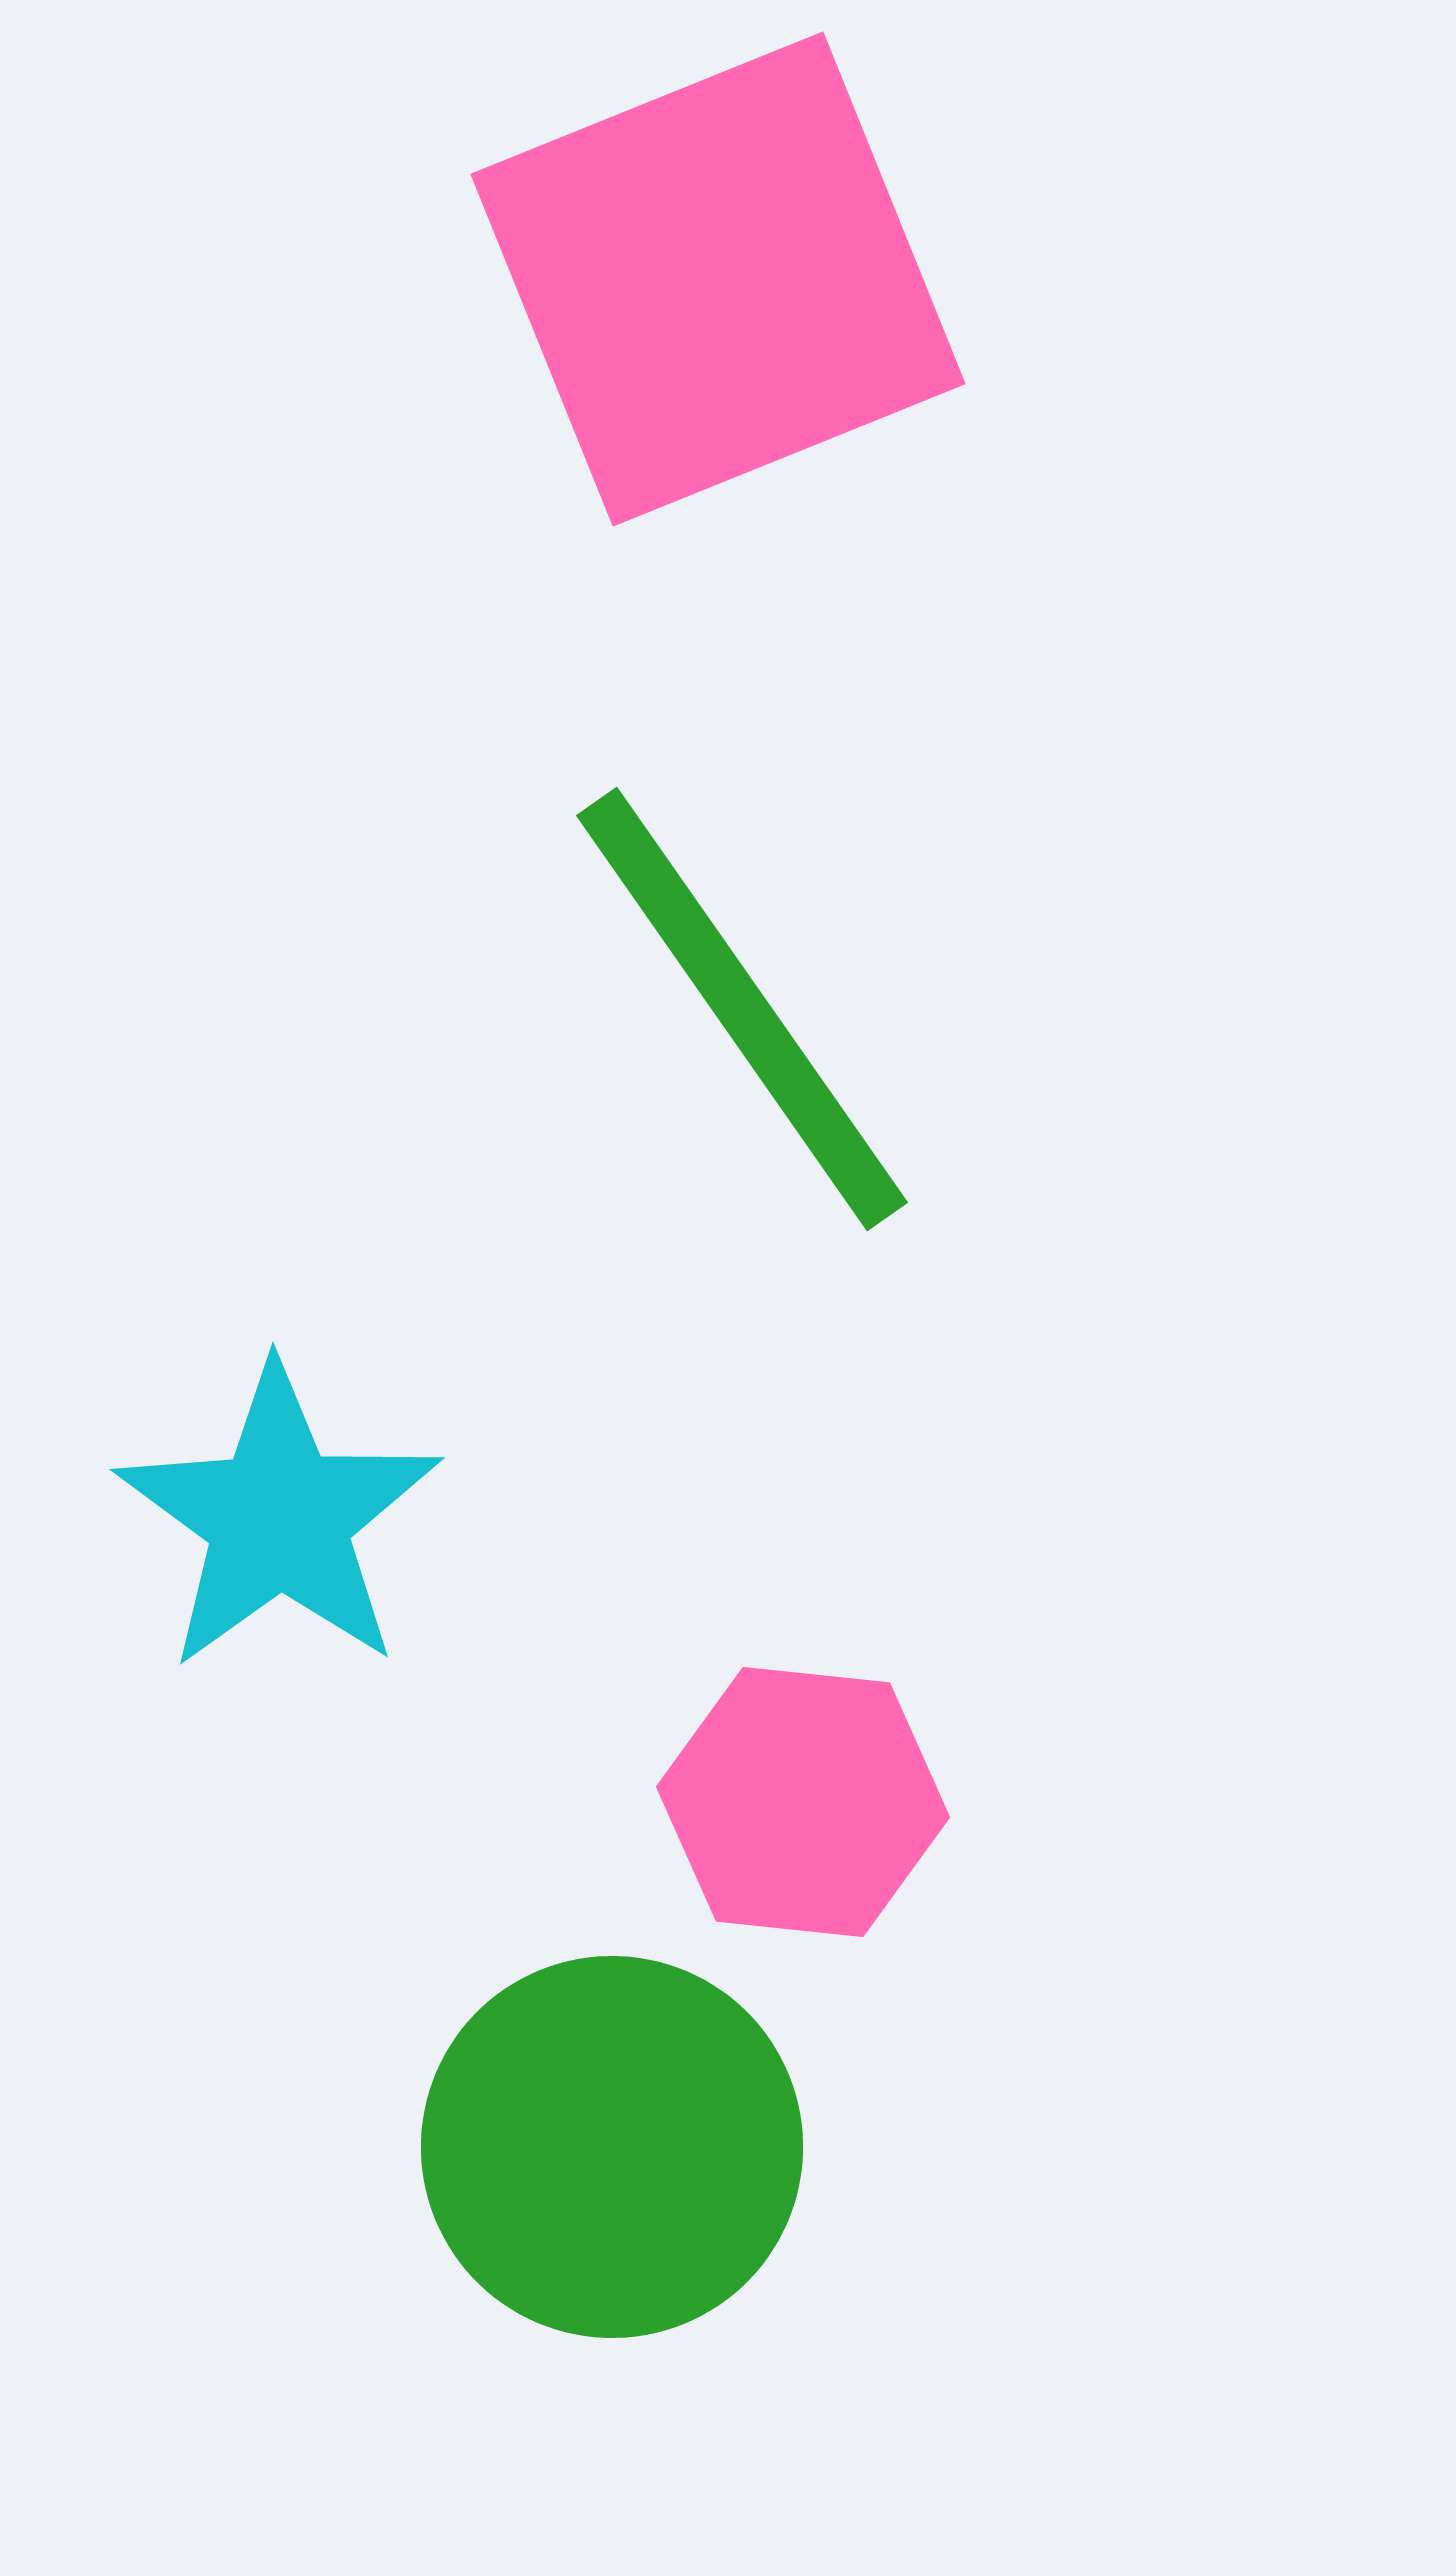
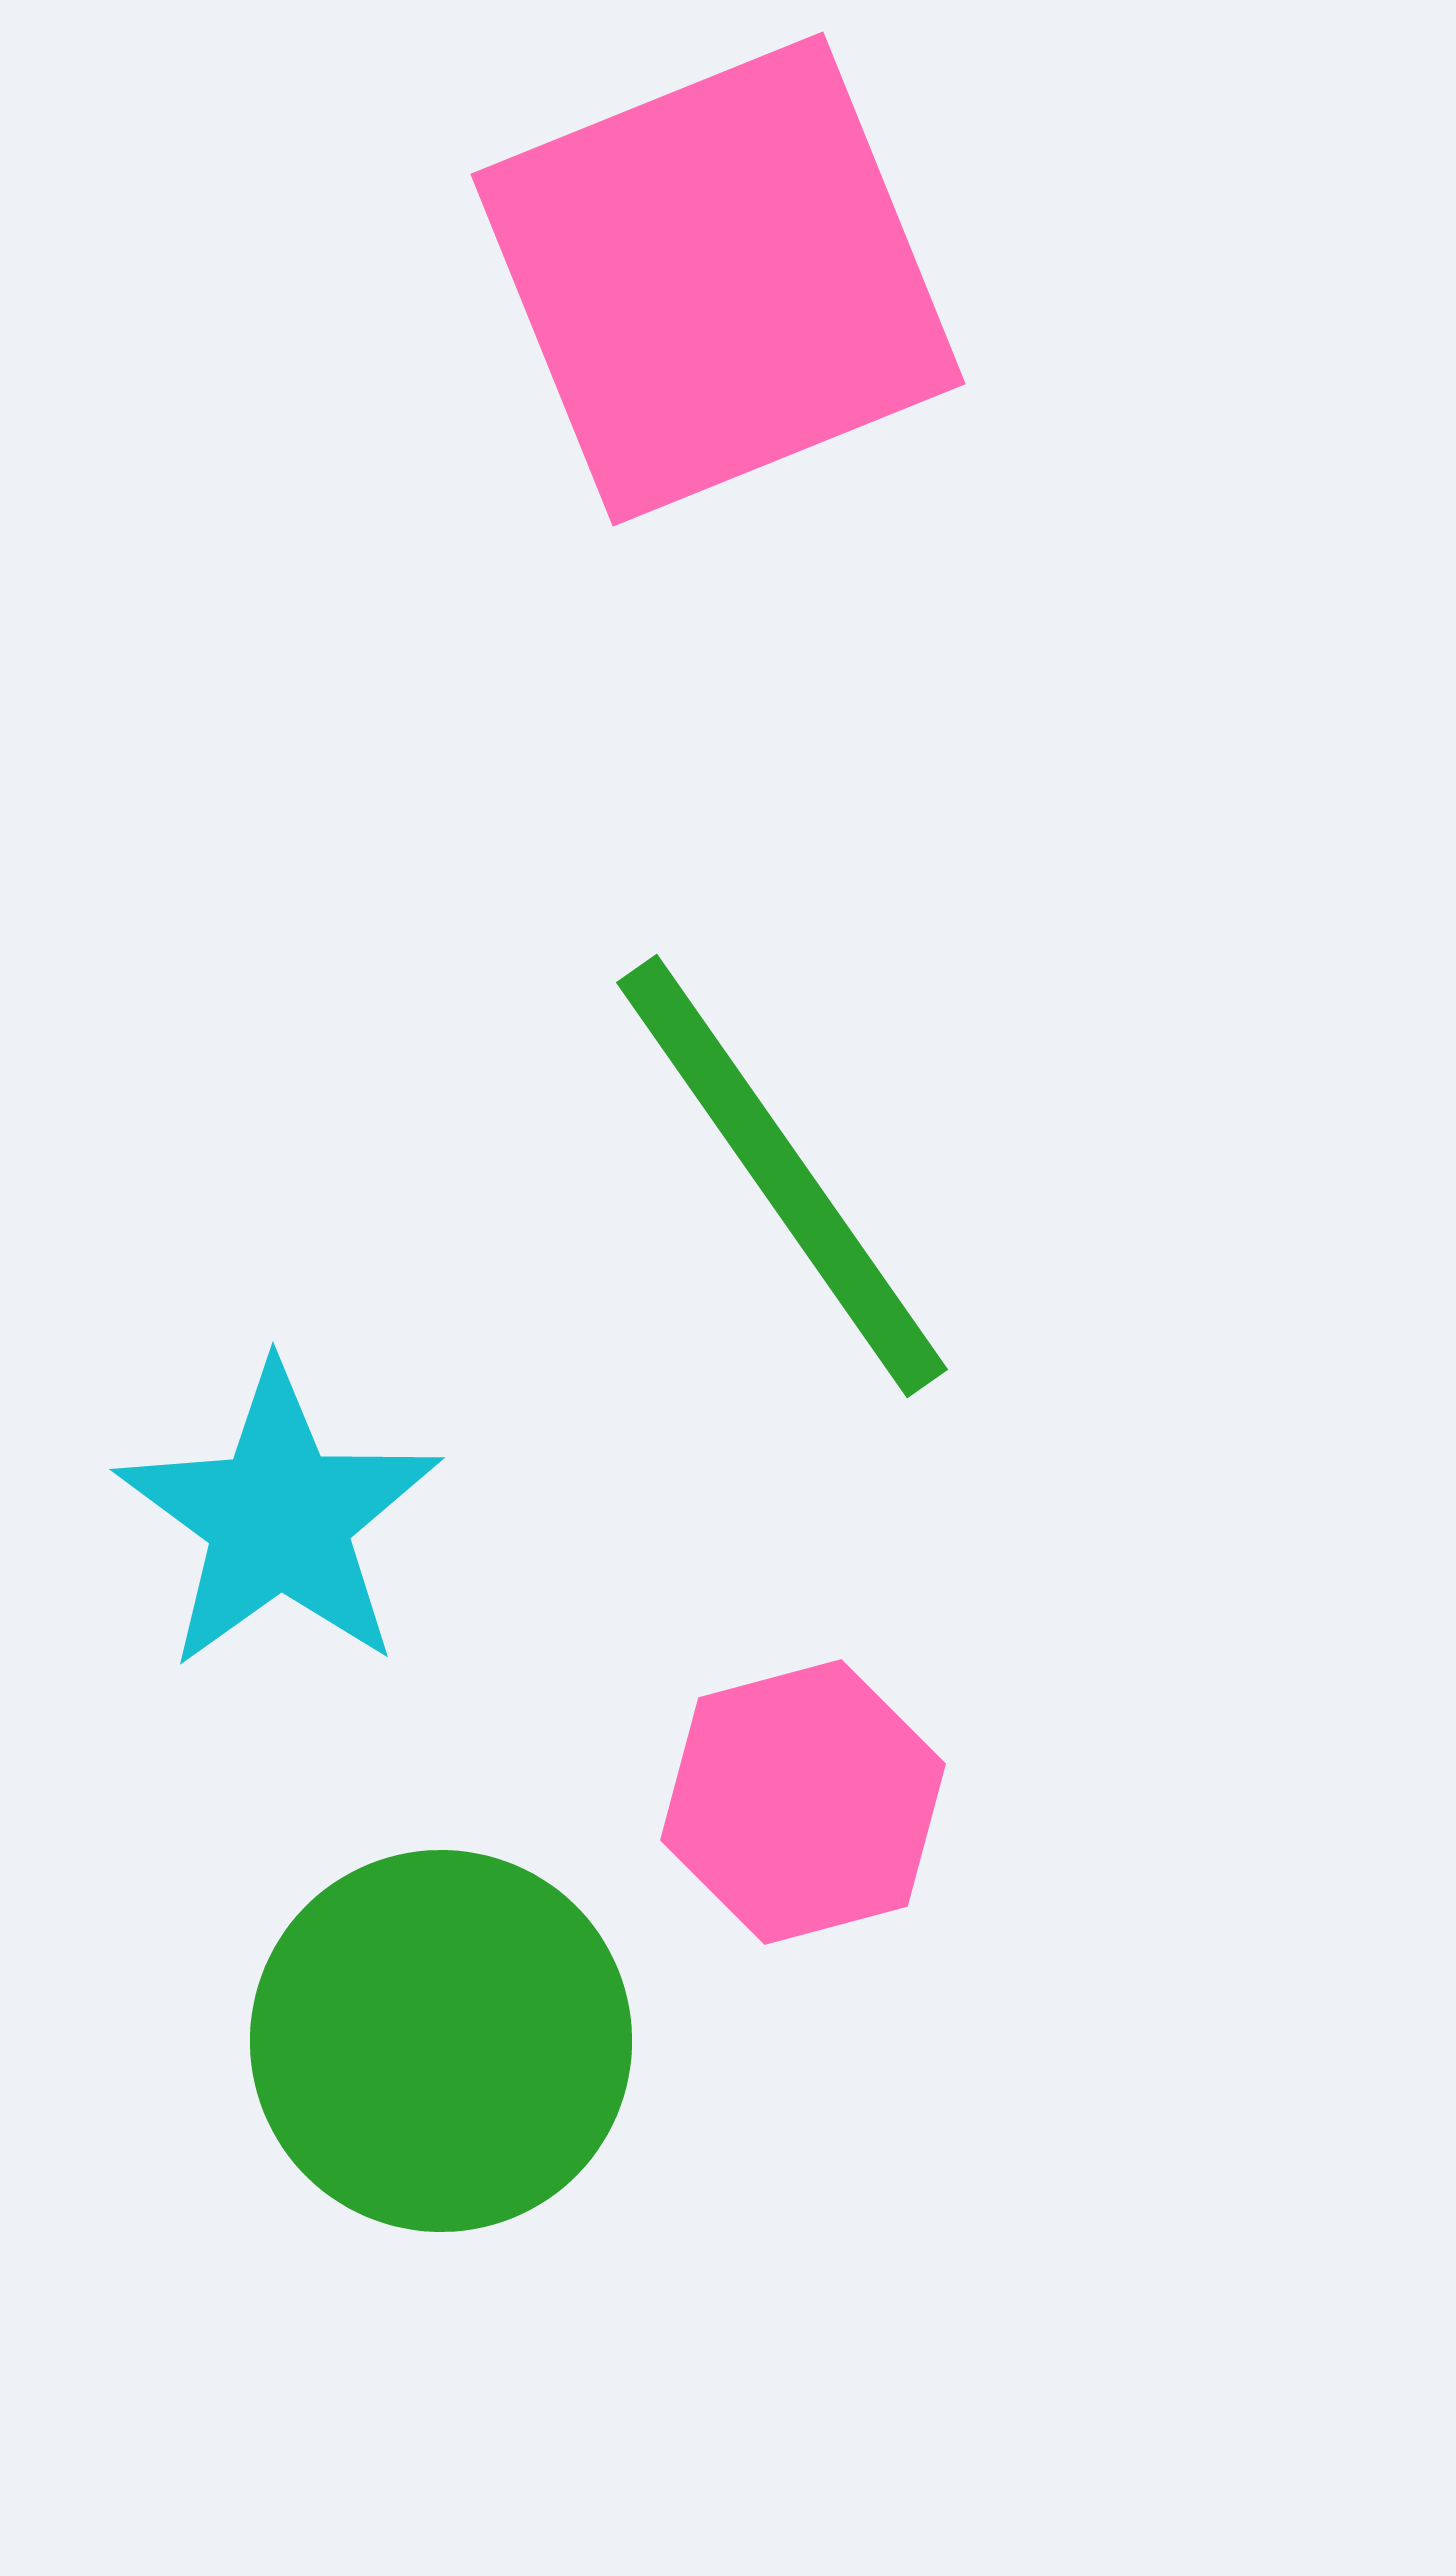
green line: moved 40 px right, 167 px down
pink hexagon: rotated 21 degrees counterclockwise
green circle: moved 171 px left, 106 px up
